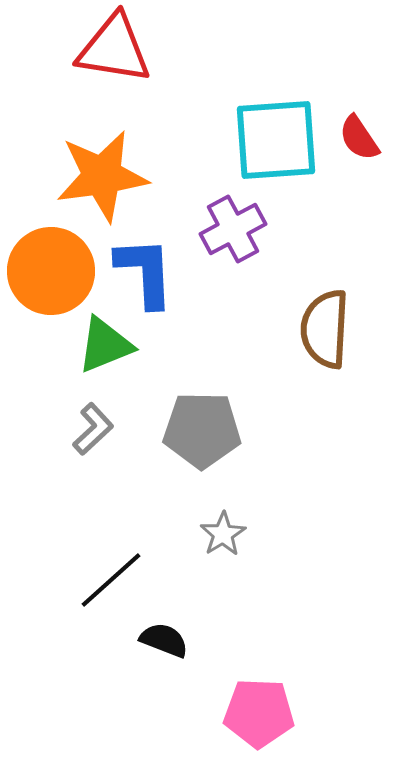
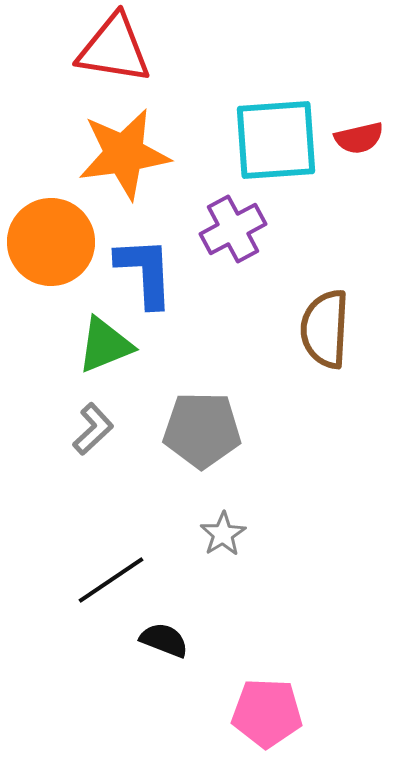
red semicircle: rotated 69 degrees counterclockwise
orange star: moved 22 px right, 22 px up
orange circle: moved 29 px up
black line: rotated 8 degrees clockwise
pink pentagon: moved 8 px right
